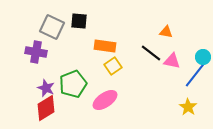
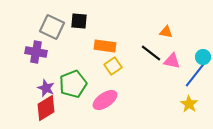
yellow star: moved 1 px right, 3 px up
